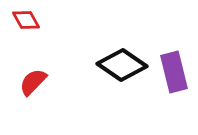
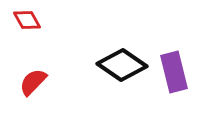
red diamond: moved 1 px right
